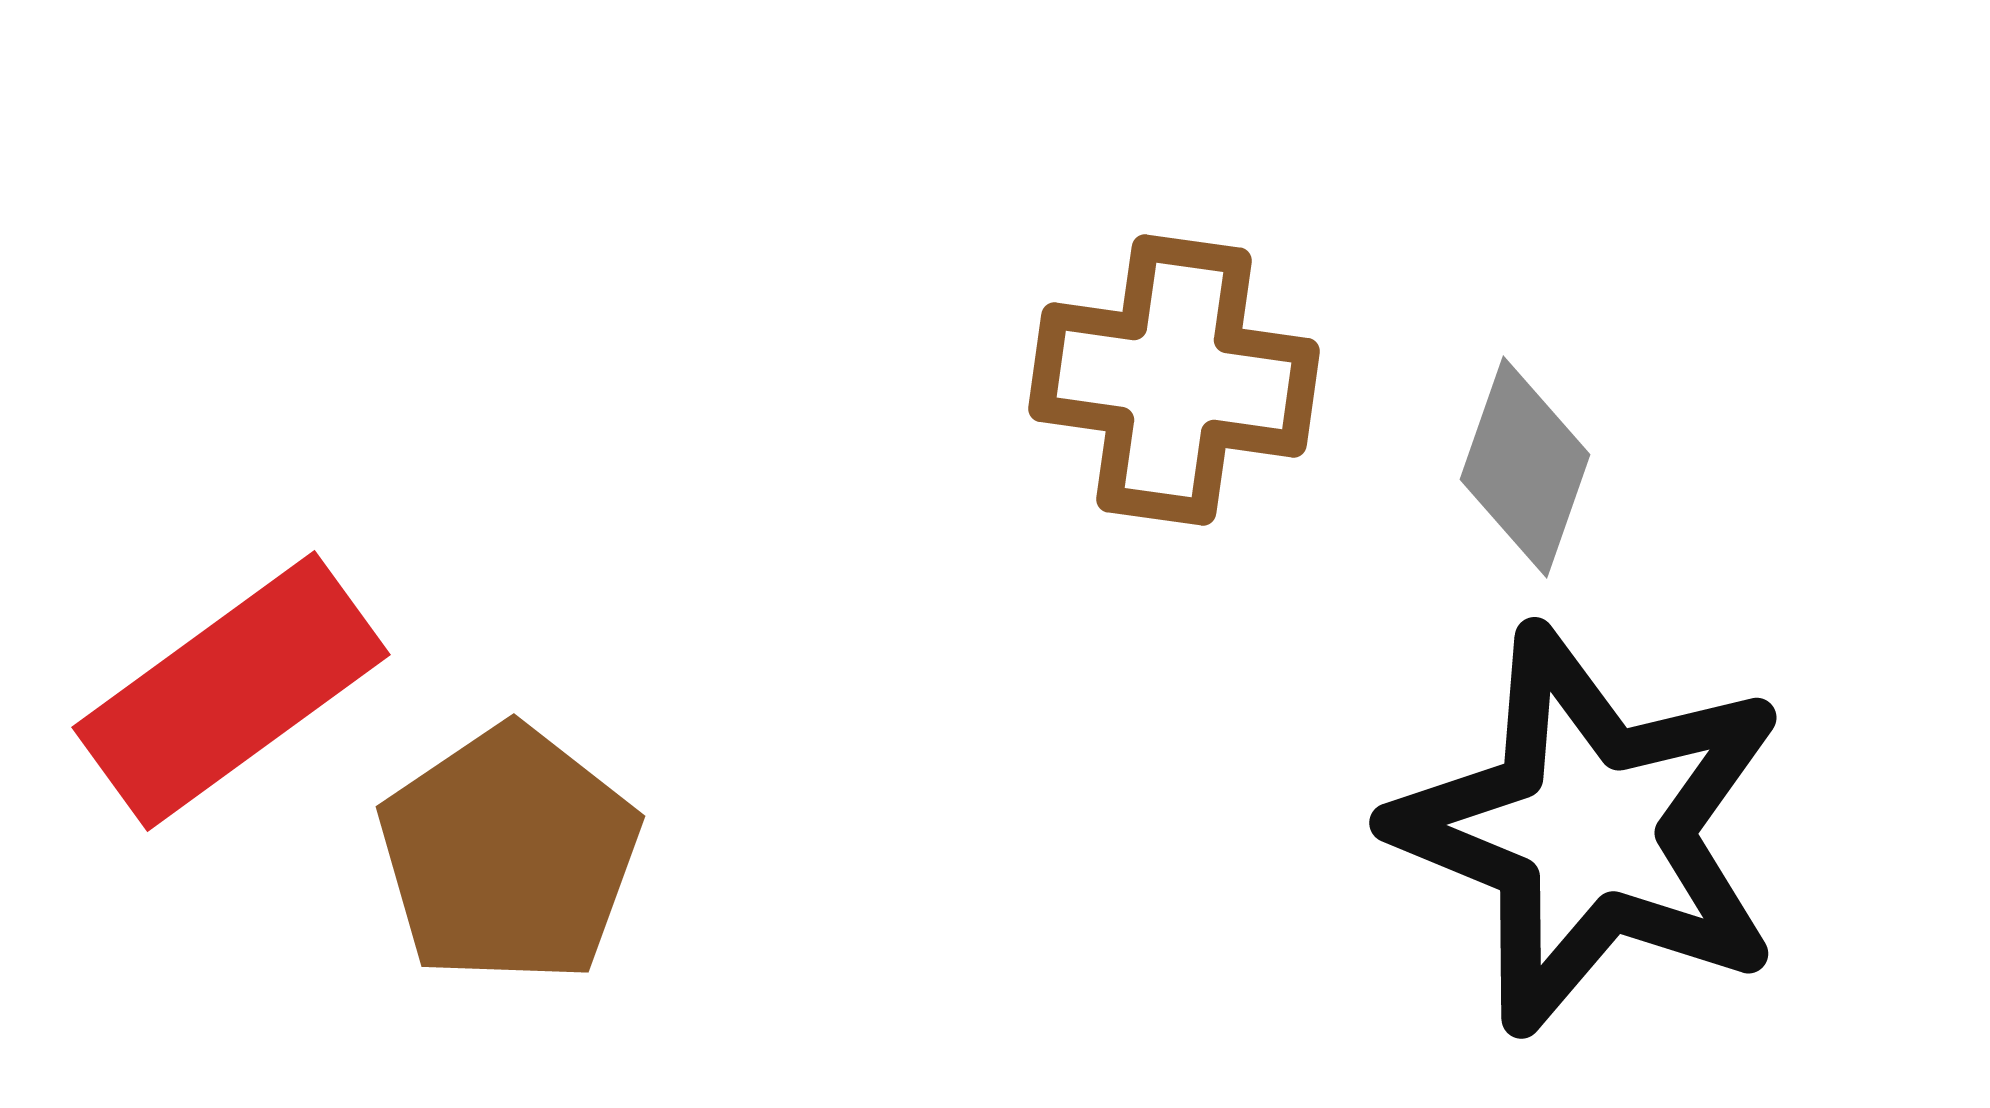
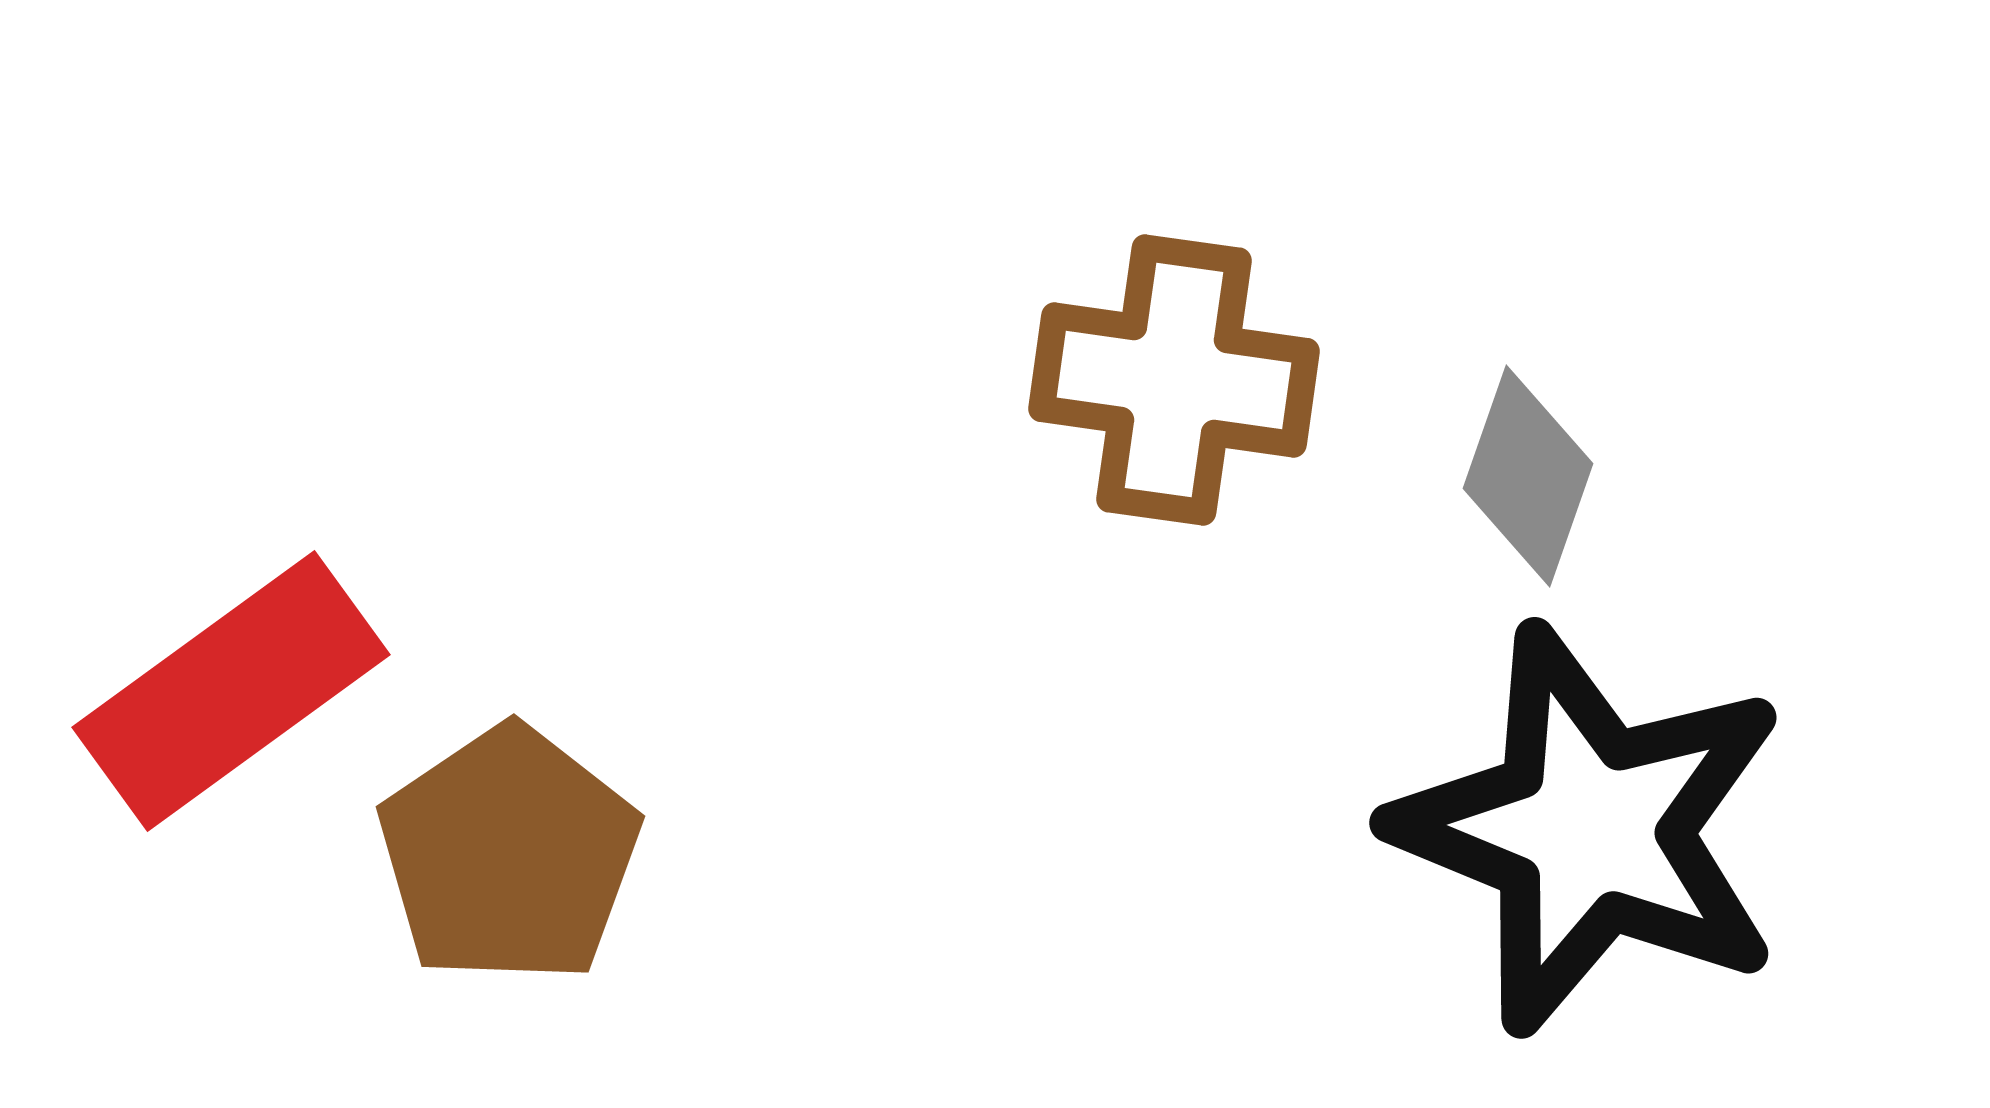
gray diamond: moved 3 px right, 9 px down
